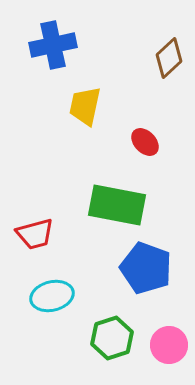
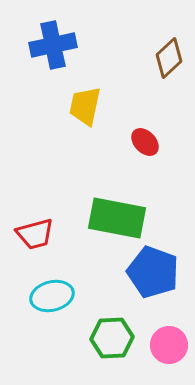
green rectangle: moved 13 px down
blue pentagon: moved 7 px right, 4 px down
green hexagon: rotated 15 degrees clockwise
